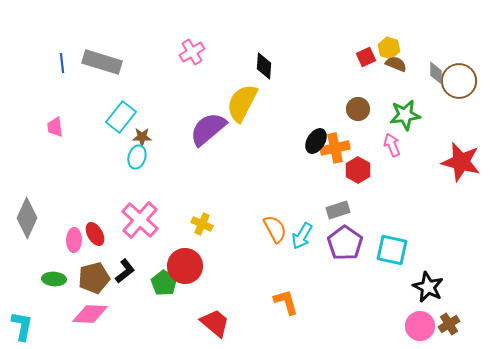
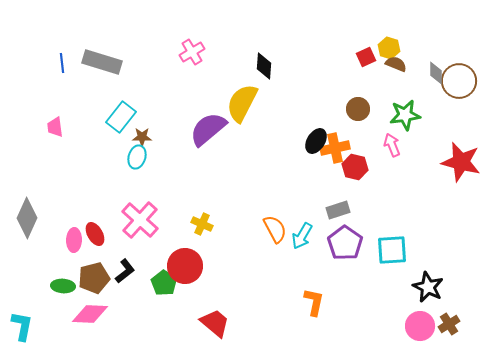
red hexagon at (358, 170): moved 3 px left, 3 px up; rotated 15 degrees counterclockwise
cyan square at (392, 250): rotated 16 degrees counterclockwise
green ellipse at (54, 279): moved 9 px right, 7 px down
orange L-shape at (286, 302): moved 28 px right; rotated 28 degrees clockwise
